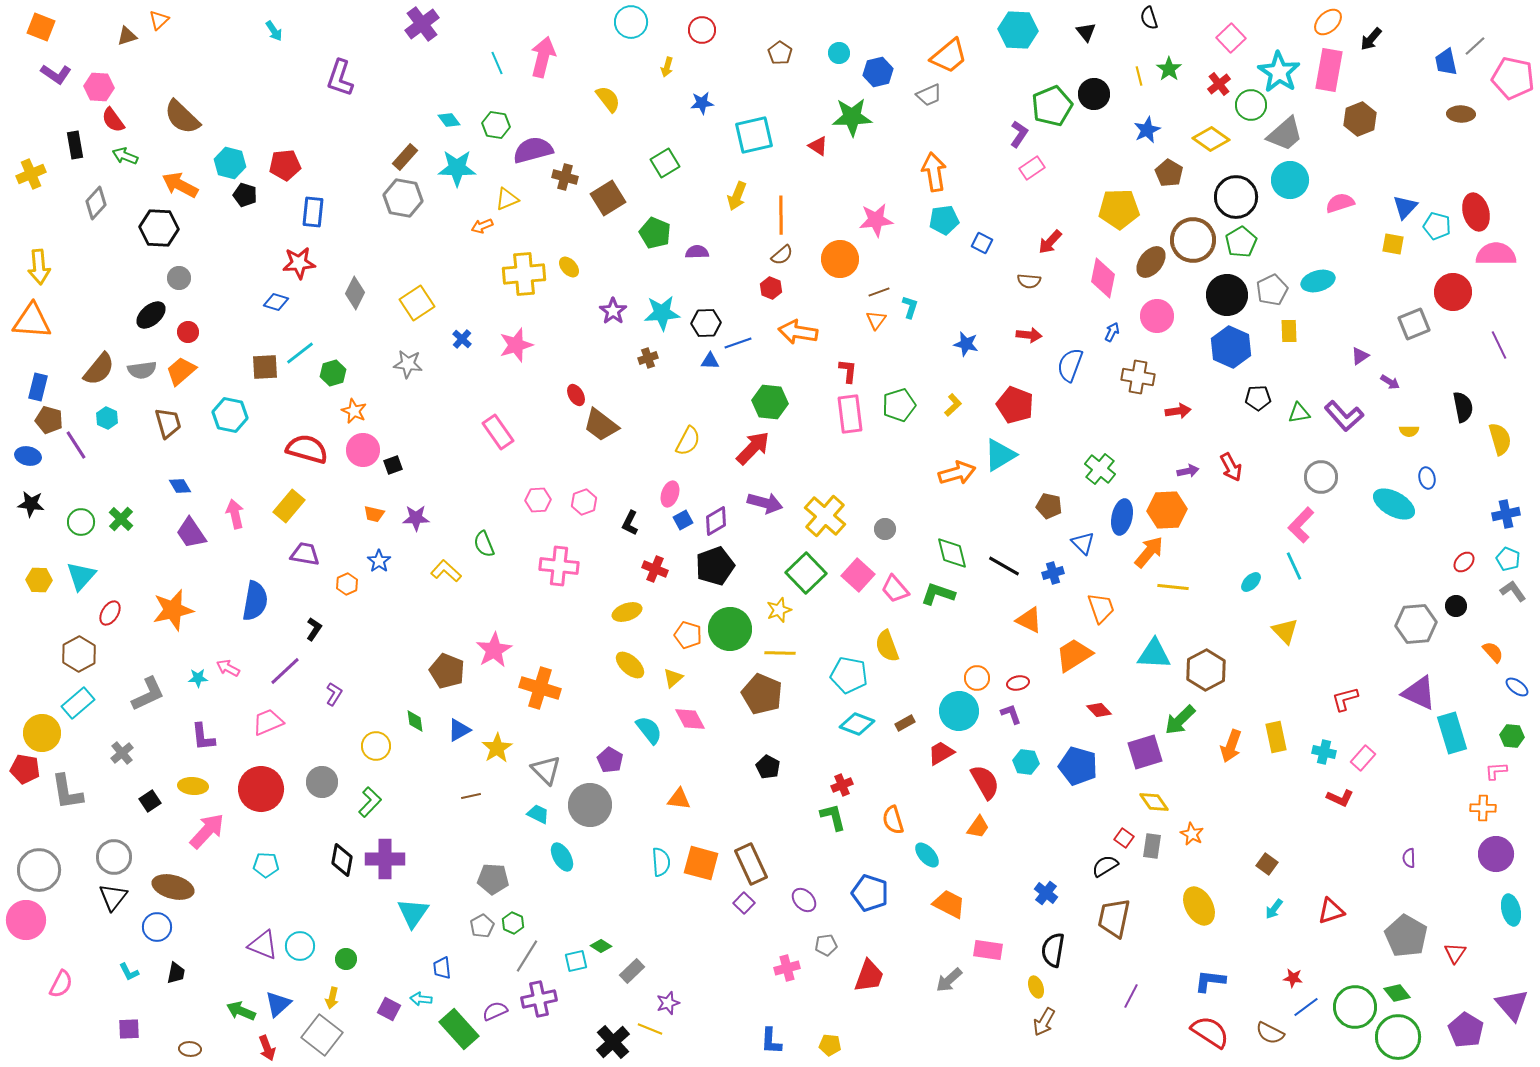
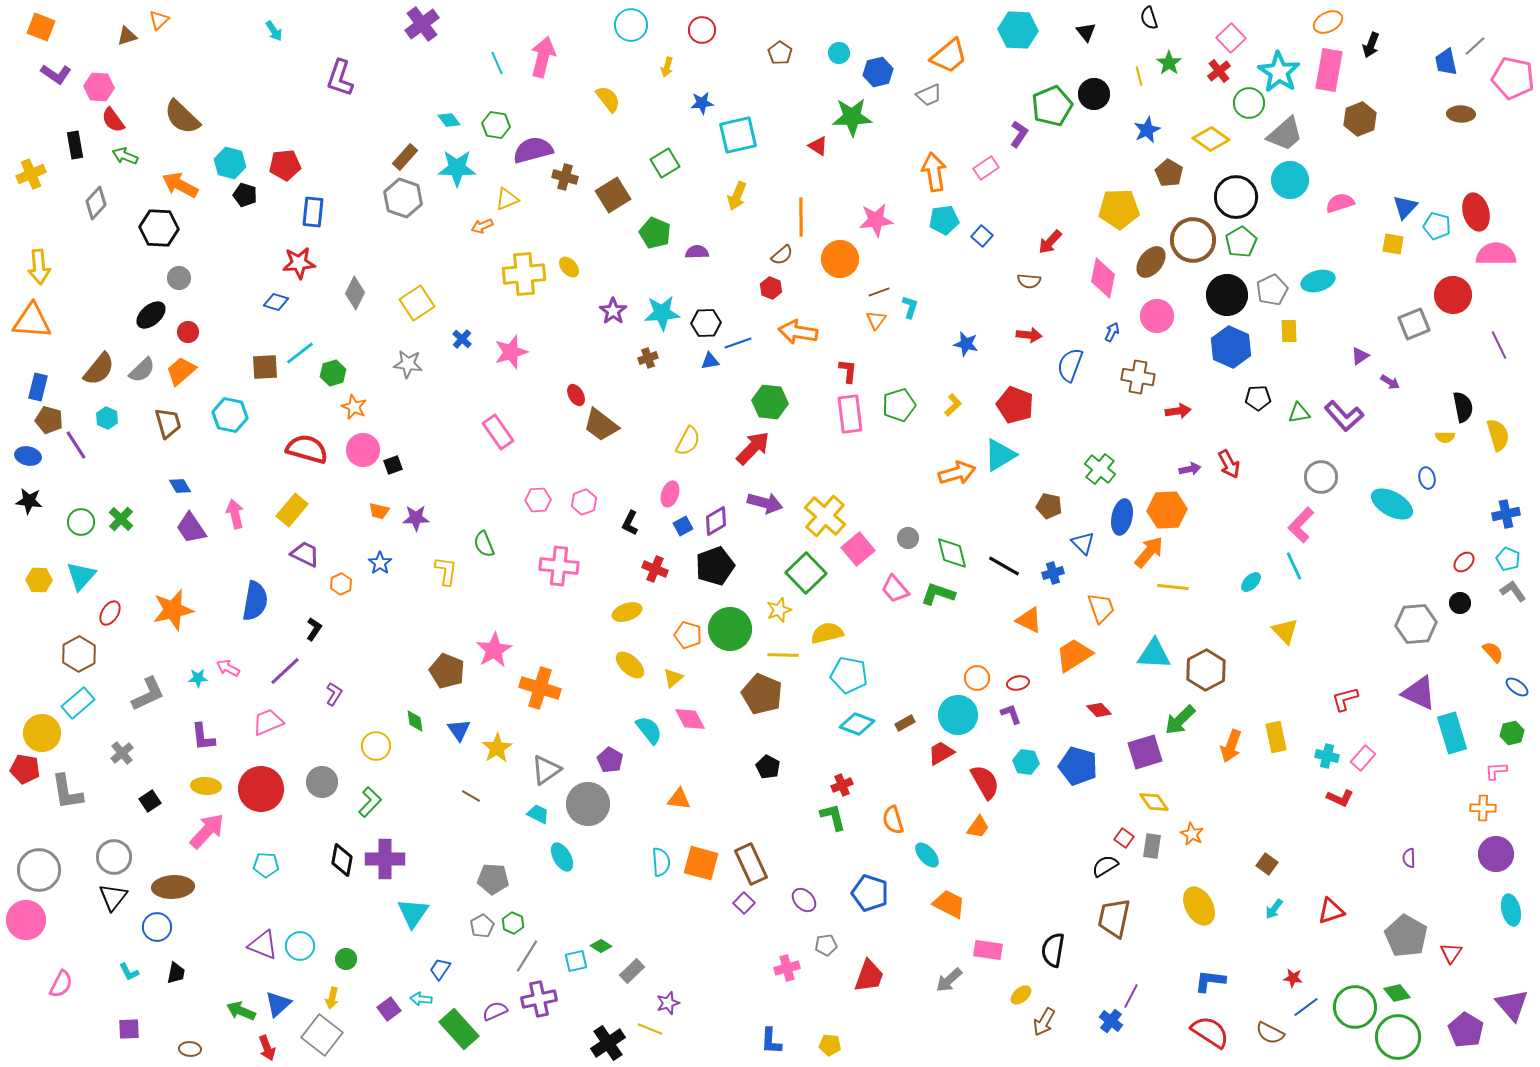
cyan circle at (631, 22): moved 3 px down
orange ellipse at (1328, 22): rotated 16 degrees clockwise
black arrow at (1371, 39): moved 6 px down; rotated 20 degrees counterclockwise
green star at (1169, 69): moved 6 px up
red cross at (1219, 84): moved 13 px up
green circle at (1251, 105): moved 2 px left, 2 px up
cyan square at (754, 135): moved 16 px left
pink rectangle at (1032, 168): moved 46 px left
gray hexagon at (403, 198): rotated 9 degrees clockwise
brown square at (608, 198): moved 5 px right, 3 px up
orange line at (781, 215): moved 20 px right, 2 px down
blue square at (982, 243): moved 7 px up; rotated 15 degrees clockwise
red circle at (1453, 292): moved 3 px down
pink star at (516, 345): moved 5 px left, 7 px down
blue triangle at (710, 361): rotated 12 degrees counterclockwise
gray semicircle at (142, 370): rotated 36 degrees counterclockwise
orange star at (354, 411): moved 4 px up
yellow semicircle at (1409, 431): moved 36 px right, 6 px down
yellow semicircle at (1500, 439): moved 2 px left, 4 px up
red arrow at (1231, 467): moved 2 px left, 3 px up
purple arrow at (1188, 471): moved 2 px right, 2 px up
black star at (31, 504): moved 2 px left, 3 px up
cyan ellipse at (1394, 504): moved 2 px left
yellow rectangle at (289, 506): moved 3 px right, 4 px down
orange trapezoid at (374, 514): moved 5 px right, 3 px up
blue square at (683, 520): moved 6 px down
gray circle at (885, 529): moved 23 px right, 9 px down
purple trapezoid at (191, 533): moved 5 px up
purple trapezoid at (305, 554): rotated 16 degrees clockwise
blue star at (379, 561): moved 1 px right, 2 px down
yellow L-shape at (446, 571): rotated 56 degrees clockwise
pink square at (858, 575): moved 26 px up; rotated 8 degrees clockwise
orange hexagon at (347, 584): moved 6 px left
black circle at (1456, 606): moved 4 px right, 3 px up
yellow semicircle at (887, 646): moved 60 px left, 13 px up; rotated 96 degrees clockwise
yellow line at (780, 653): moved 3 px right, 2 px down
cyan circle at (959, 711): moved 1 px left, 4 px down
blue triangle at (459, 730): rotated 35 degrees counterclockwise
green hexagon at (1512, 736): moved 3 px up; rotated 20 degrees counterclockwise
cyan cross at (1324, 752): moved 3 px right, 4 px down
gray triangle at (546, 770): rotated 40 degrees clockwise
yellow ellipse at (193, 786): moved 13 px right
brown line at (471, 796): rotated 42 degrees clockwise
gray circle at (590, 805): moved 2 px left, 1 px up
brown ellipse at (173, 887): rotated 18 degrees counterclockwise
blue cross at (1046, 893): moved 65 px right, 128 px down
red triangle at (1455, 953): moved 4 px left
blue trapezoid at (442, 968): moved 2 px left, 1 px down; rotated 40 degrees clockwise
yellow ellipse at (1036, 987): moved 15 px left, 8 px down; rotated 70 degrees clockwise
purple square at (389, 1009): rotated 25 degrees clockwise
black cross at (613, 1042): moved 5 px left, 1 px down; rotated 8 degrees clockwise
